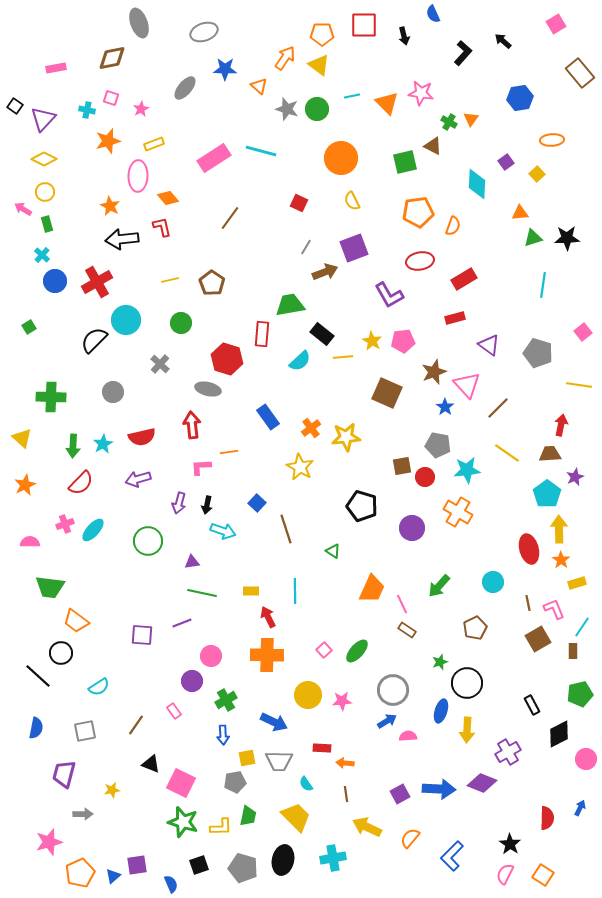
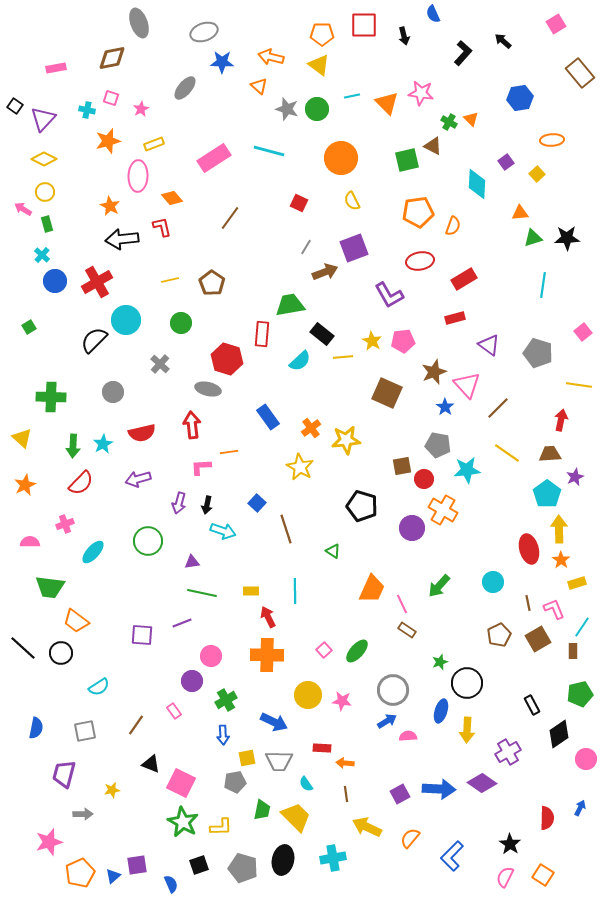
orange arrow at (285, 58): moved 14 px left, 1 px up; rotated 110 degrees counterclockwise
blue star at (225, 69): moved 3 px left, 7 px up
orange triangle at (471, 119): rotated 21 degrees counterclockwise
cyan line at (261, 151): moved 8 px right
green square at (405, 162): moved 2 px right, 2 px up
orange diamond at (168, 198): moved 4 px right
red arrow at (561, 425): moved 5 px up
red semicircle at (142, 437): moved 4 px up
yellow star at (346, 437): moved 3 px down
red circle at (425, 477): moved 1 px left, 2 px down
orange cross at (458, 512): moved 15 px left, 2 px up
cyan ellipse at (93, 530): moved 22 px down
brown pentagon at (475, 628): moved 24 px right, 7 px down
black line at (38, 676): moved 15 px left, 28 px up
pink star at (342, 701): rotated 12 degrees clockwise
black diamond at (559, 734): rotated 8 degrees counterclockwise
purple diamond at (482, 783): rotated 12 degrees clockwise
green trapezoid at (248, 816): moved 14 px right, 6 px up
green star at (183, 822): rotated 12 degrees clockwise
pink semicircle at (505, 874): moved 3 px down
